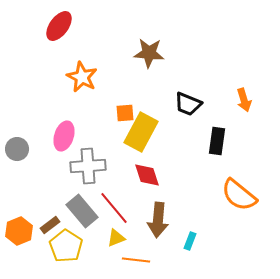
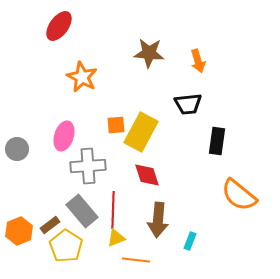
orange arrow: moved 46 px left, 39 px up
black trapezoid: rotated 28 degrees counterclockwise
orange square: moved 9 px left, 12 px down
red line: moved 1 px left, 2 px down; rotated 42 degrees clockwise
